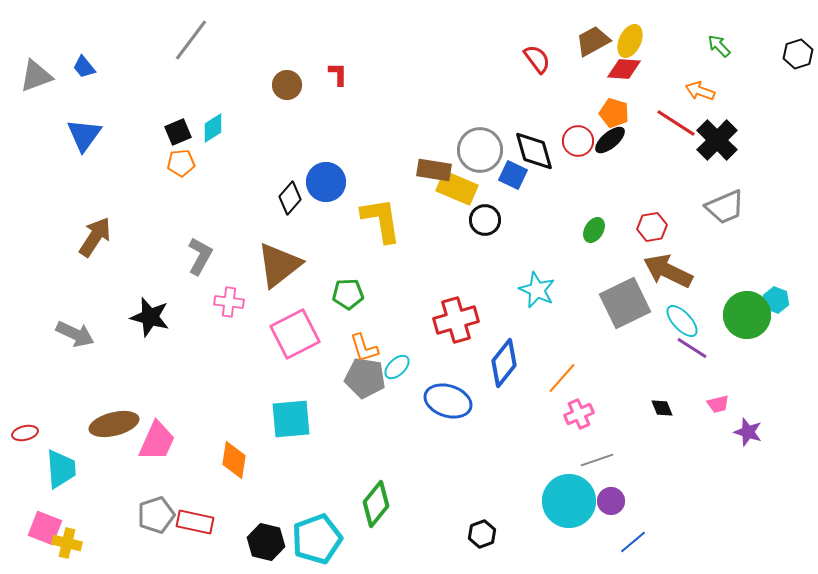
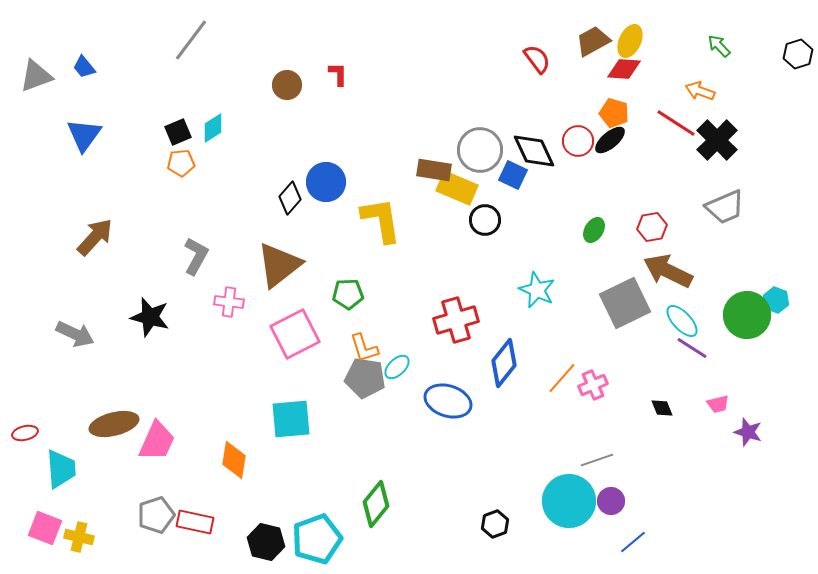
black diamond at (534, 151): rotated 9 degrees counterclockwise
brown arrow at (95, 237): rotated 9 degrees clockwise
gray L-shape at (200, 256): moved 4 px left
pink cross at (579, 414): moved 14 px right, 29 px up
black hexagon at (482, 534): moved 13 px right, 10 px up
yellow cross at (67, 543): moved 12 px right, 6 px up
